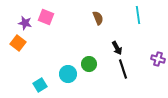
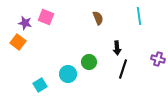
cyan line: moved 1 px right, 1 px down
orange square: moved 1 px up
black arrow: rotated 24 degrees clockwise
green circle: moved 2 px up
black line: rotated 36 degrees clockwise
